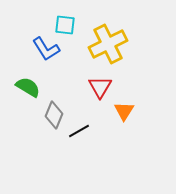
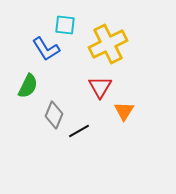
green semicircle: moved 1 px up; rotated 85 degrees clockwise
